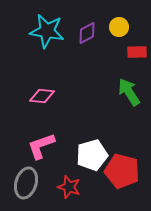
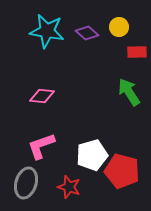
purple diamond: rotated 70 degrees clockwise
